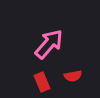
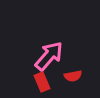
pink arrow: moved 12 px down
